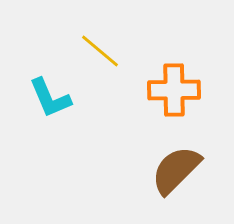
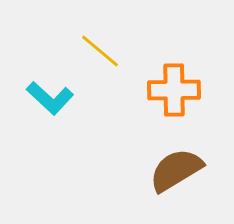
cyan L-shape: rotated 24 degrees counterclockwise
brown semicircle: rotated 14 degrees clockwise
